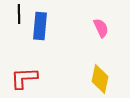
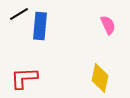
black line: rotated 60 degrees clockwise
pink semicircle: moved 7 px right, 3 px up
yellow diamond: moved 1 px up
